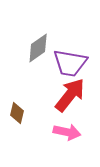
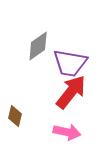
gray diamond: moved 2 px up
red arrow: moved 1 px right, 3 px up
brown diamond: moved 2 px left, 3 px down
